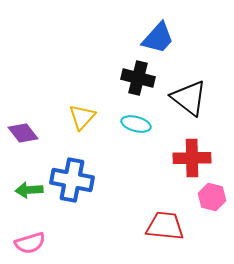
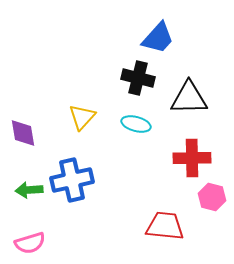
black triangle: rotated 39 degrees counterclockwise
purple diamond: rotated 28 degrees clockwise
blue cross: rotated 24 degrees counterclockwise
